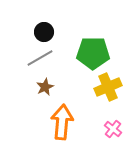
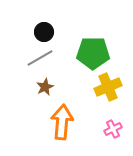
pink cross: rotated 24 degrees clockwise
